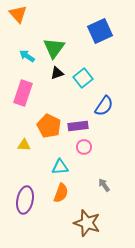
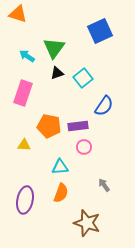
orange triangle: rotated 30 degrees counterclockwise
orange pentagon: rotated 15 degrees counterclockwise
